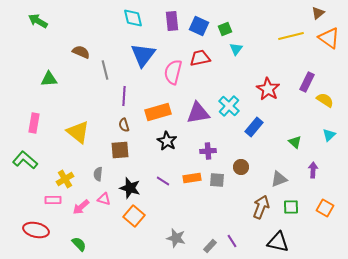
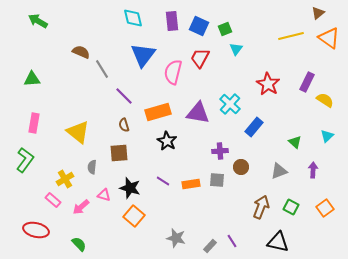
red trapezoid at (200, 58): rotated 50 degrees counterclockwise
gray line at (105, 70): moved 3 px left, 1 px up; rotated 18 degrees counterclockwise
green triangle at (49, 79): moved 17 px left
red star at (268, 89): moved 5 px up
purple line at (124, 96): rotated 48 degrees counterclockwise
cyan cross at (229, 106): moved 1 px right, 2 px up
purple triangle at (198, 113): rotated 20 degrees clockwise
cyan triangle at (329, 135): moved 2 px left, 1 px down
brown square at (120, 150): moved 1 px left, 3 px down
purple cross at (208, 151): moved 12 px right
green L-shape at (25, 160): rotated 85 degrees clockwise
gray semicircle at (98, 174): moved 6 px left, 7 px up
orange rectangle at (192, 178): moved 1 px left, 6 px down
gray triangle at (279, 179): moved 8 px up
pink triangle at (104, 199): moved 4 px up
pink rectangle at (53, 200): rotated 42 degrees clockwise
green square at (291, 207): rotated 28 degrees clockwise
orange square at (325, 208): rotated 24 degrees clockwise
